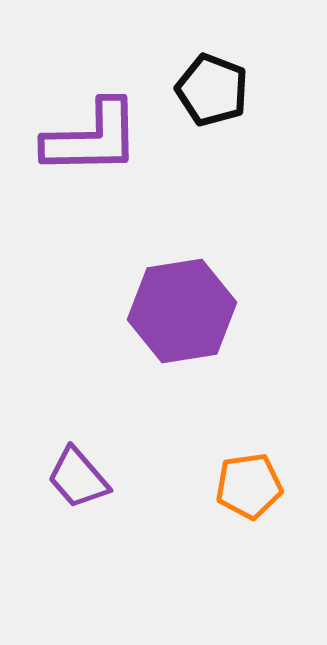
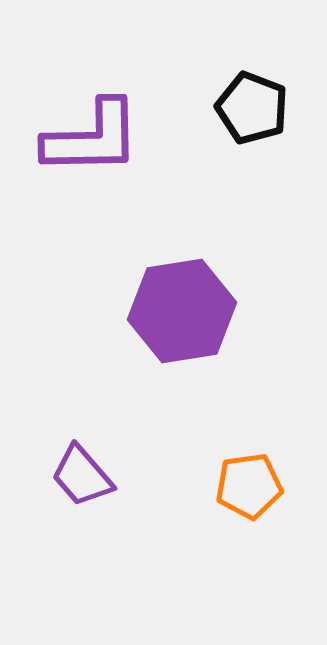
black pentagon: moved 40 px right, 18 px down
purple trapezoid: moved 4 px right, 2 px up
